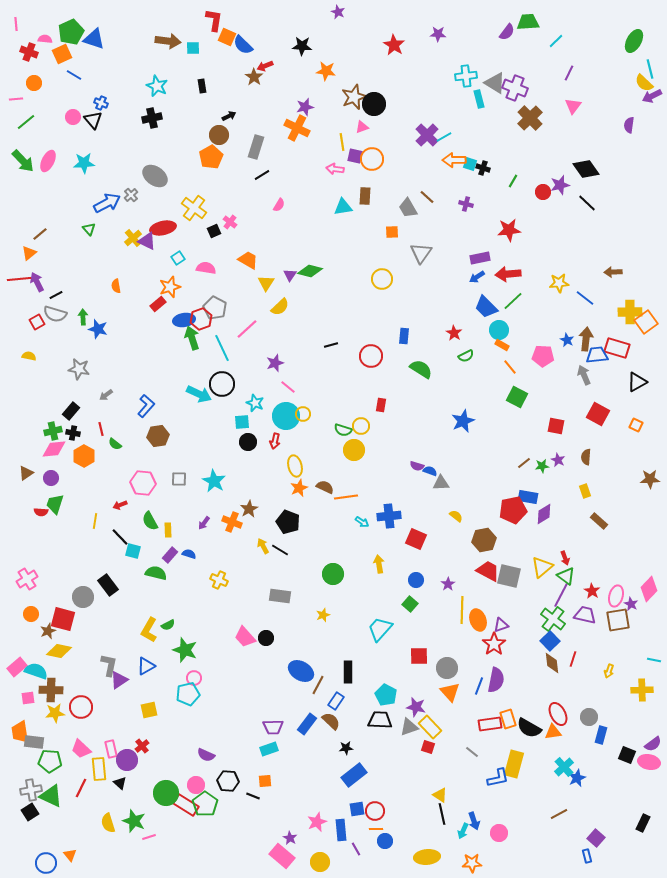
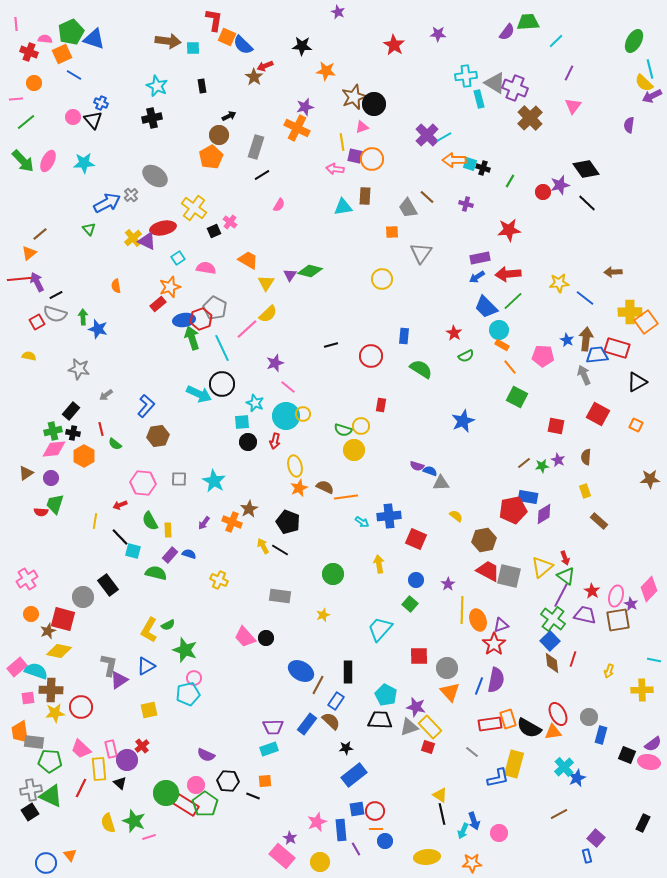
green line at (513, 181): moved 3 px left
yellow semicircle at (280, 307): moved 12 px left, 7 px down
